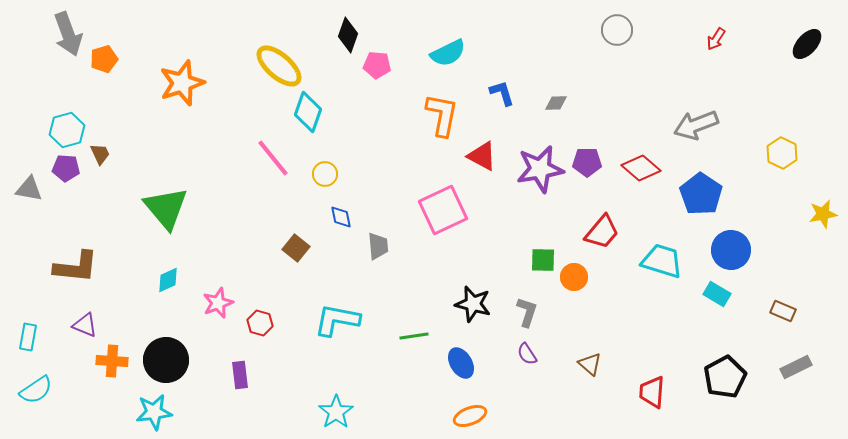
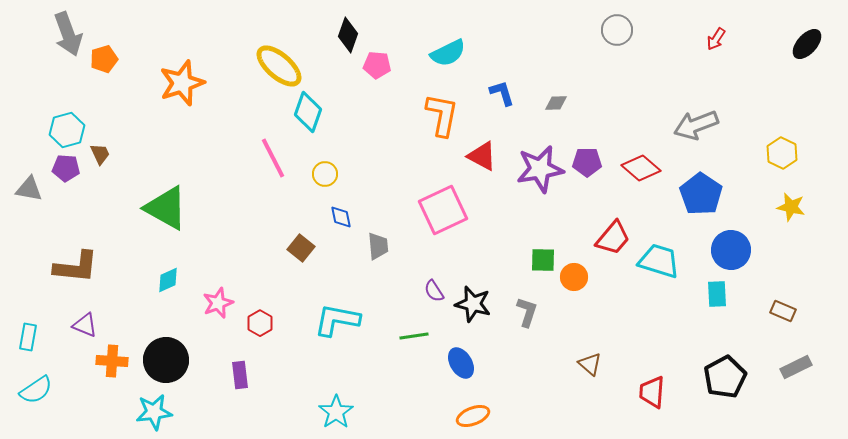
pink line at (273, 158): rotated 12 degrees clockwise
green triangle at (166, 208): rotated 21 degrees counterclockwise
yellow star at (823, 214): moved 32 px left, 7 px up; rotated 24 degrees clockwise
red trapezoid at (602, 232): moved 11 px right, 6 px down
brown square at (296, 248): moved 5 px right
cyan trapezoid at (662, 261): moved 3 px left
cyan rectangle at (717, 294): rotated 56 degrees clockwise
red hexagon at (260, 323): rotated 15 degrees clockwise
purple semicircle at (527, 354): moved 93 px left, 63 px up
orange ellipse at (470, 416): moved 3 px right
